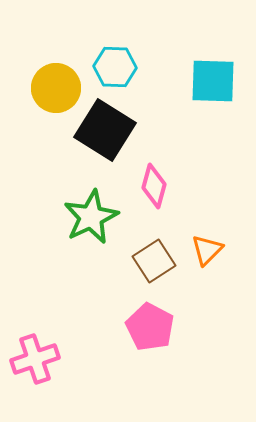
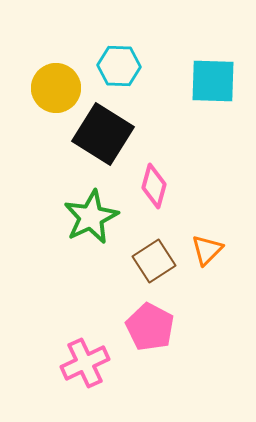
cyan hexagon: moved 4 px right, 1 px up
black square: moved 2 px left, 4 px down
pink cross: moved 50 px right, 4 px down; rotated 6 degrees counterclockwise
